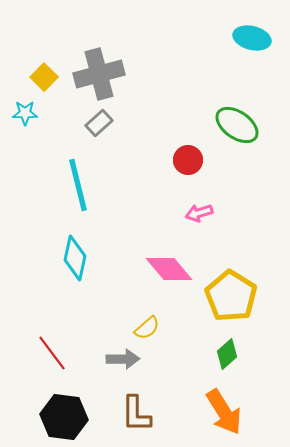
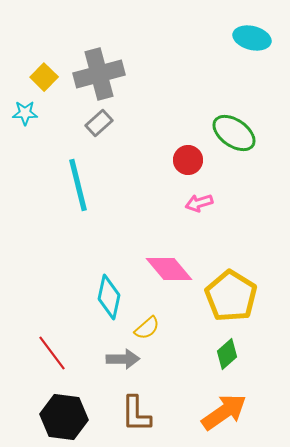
green ellipse: moved 3 px left, 8 px down
pink arrow: moved 10 px up
cyan diamond: moved 34 px right, 39 px down
orange arrow: rotated 93 degrees counterclockwise
